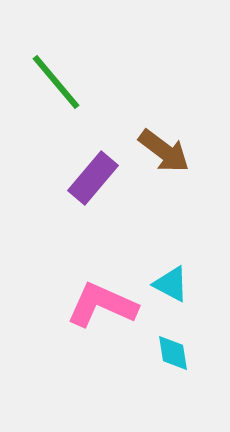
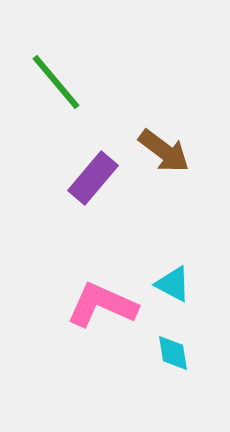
cyan triangle: moved 2 px right
